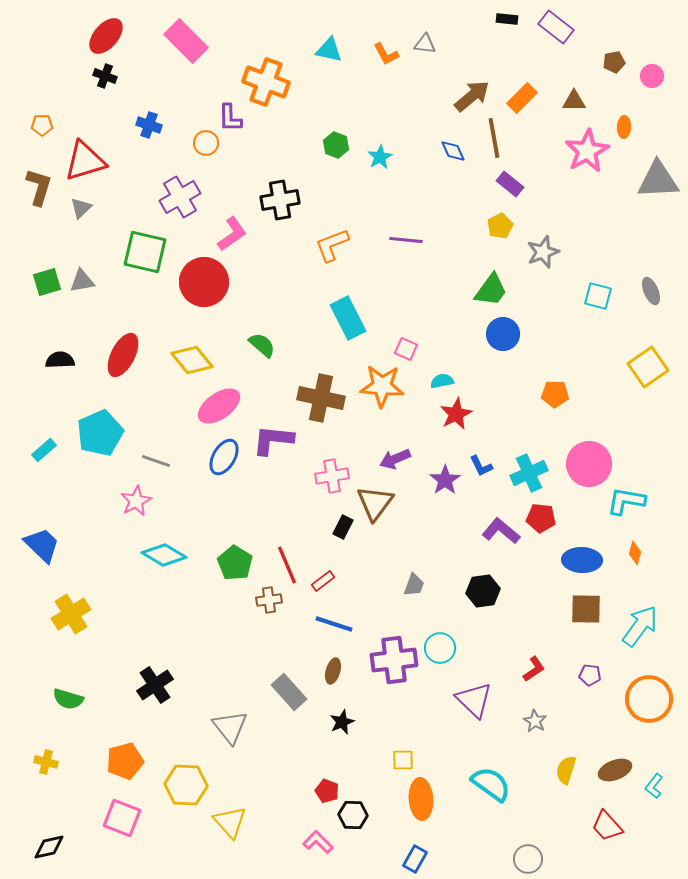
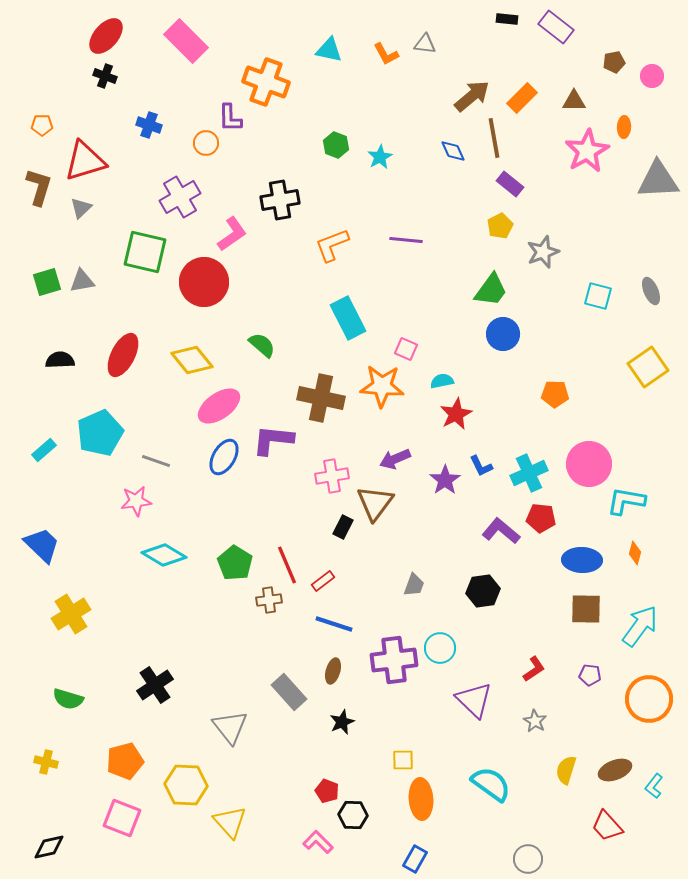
pink star at (136, 501): rotated 20 degrees clockwise
